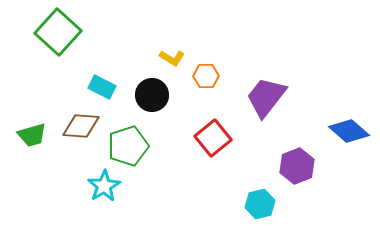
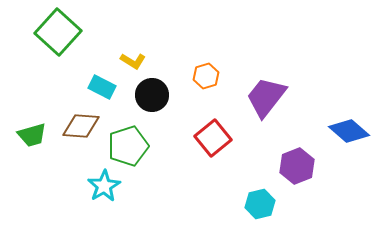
yellow L-shape: moved 39 px left, 3 px down
orange hexagon: rotated 15 degrees counterclockwise
